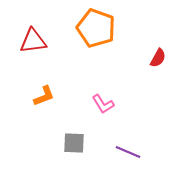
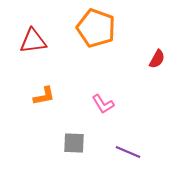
red semicircle: moved 1 px left, 1 px down
orange L-shape: rotated 10 degrees clockwise
